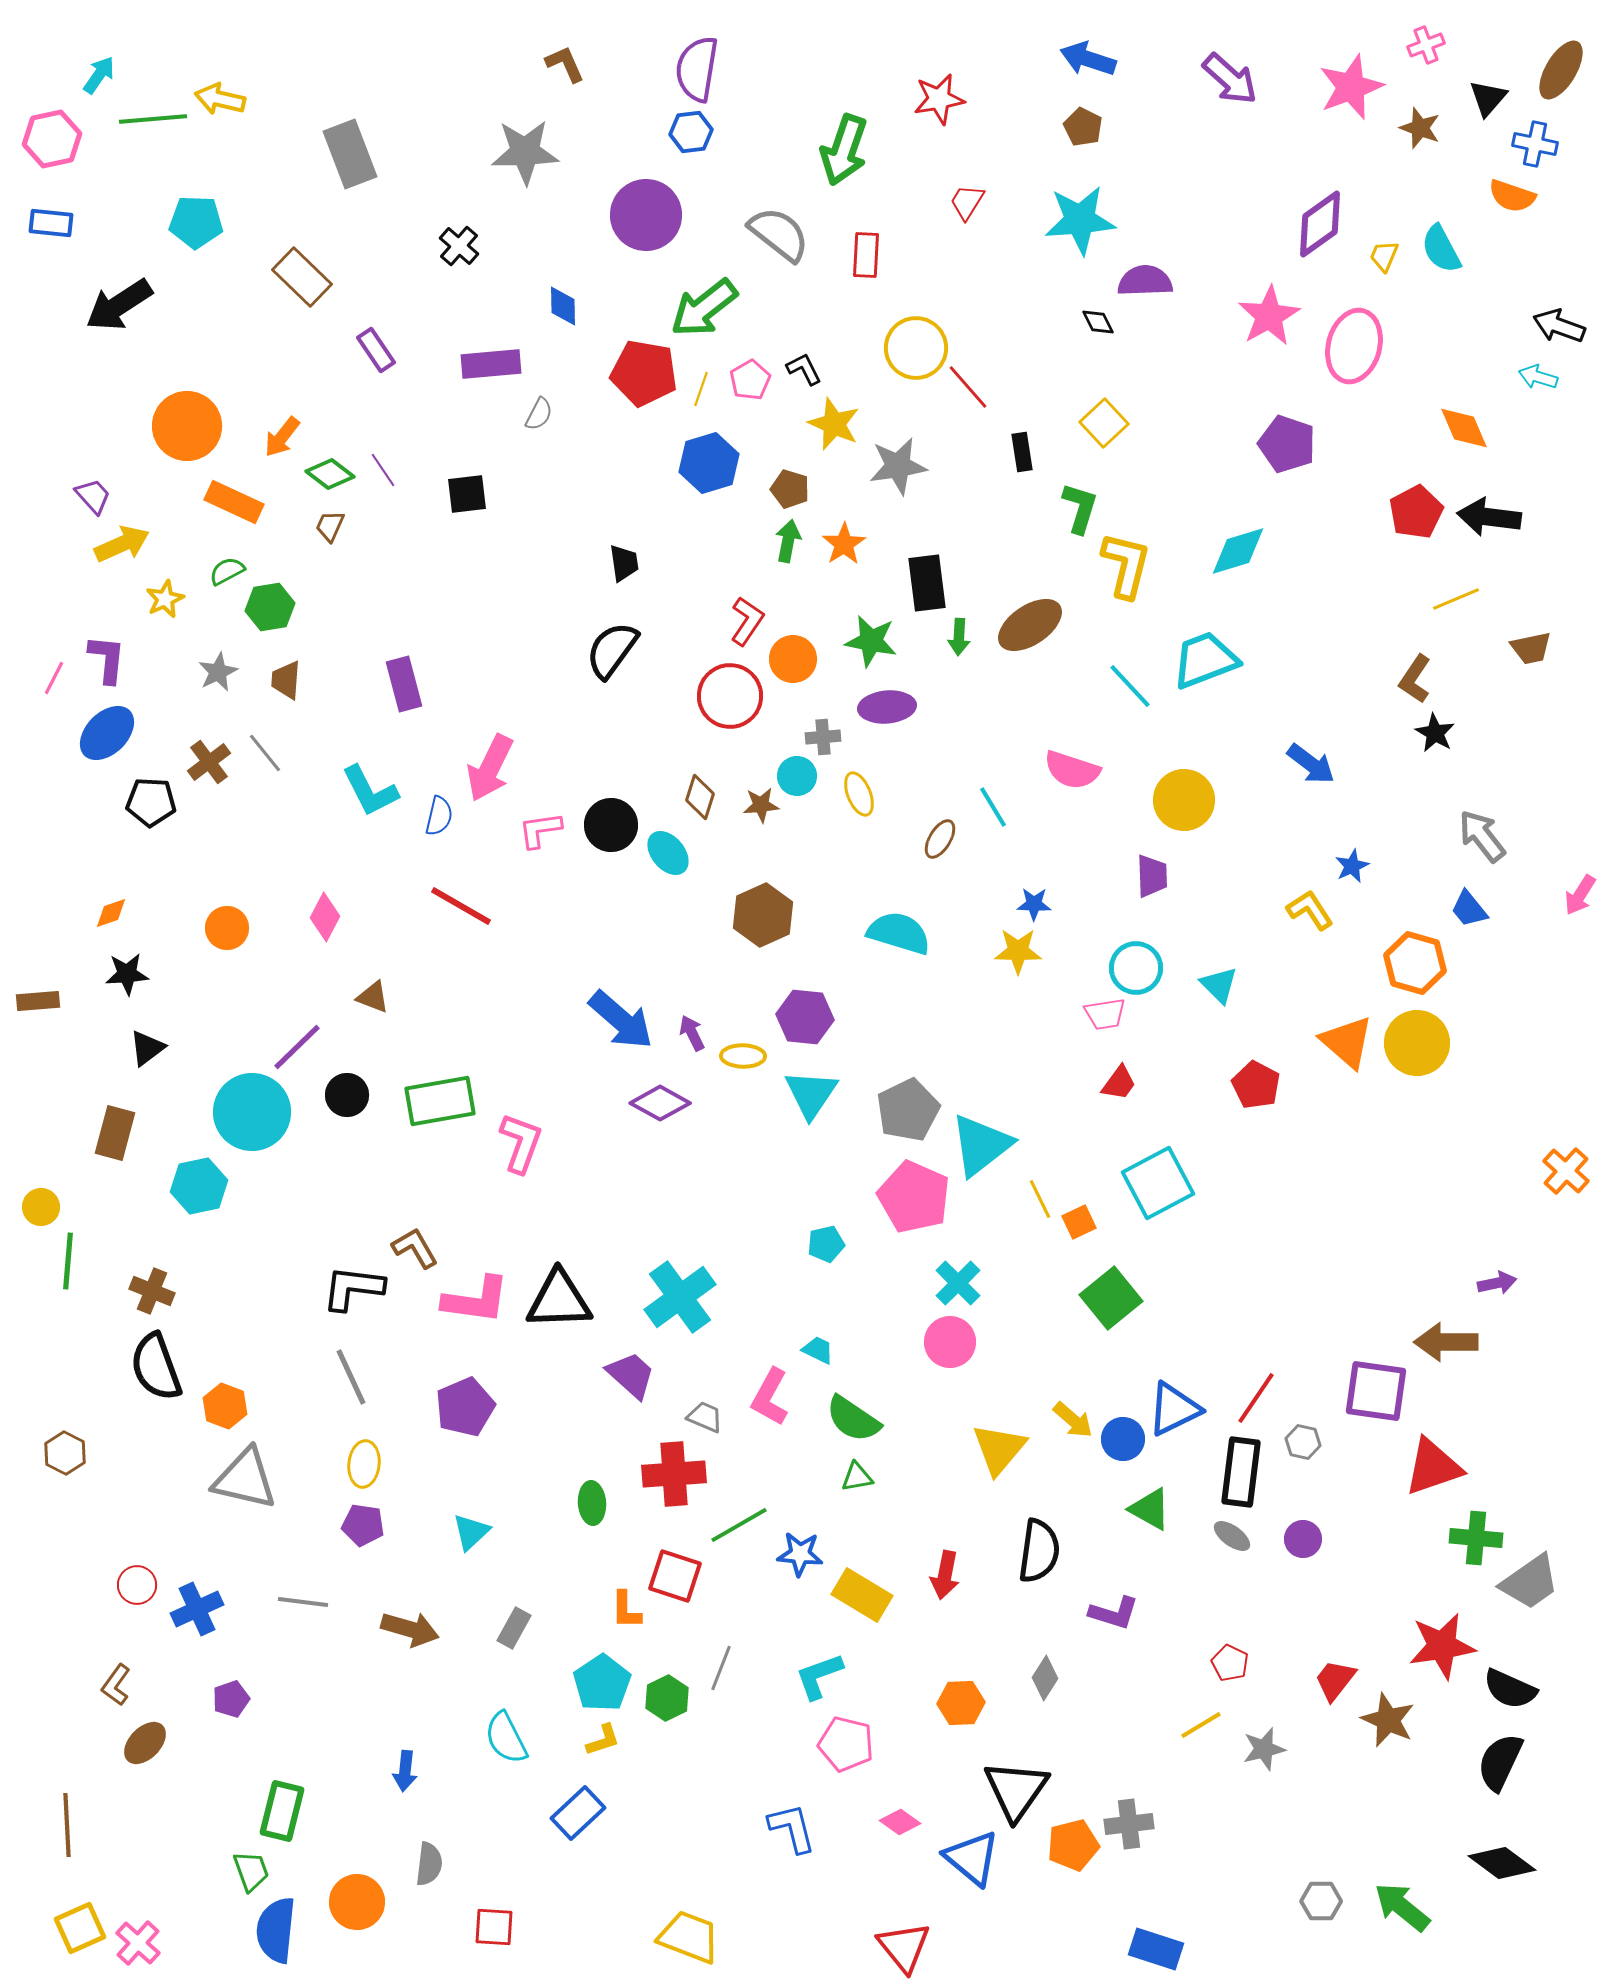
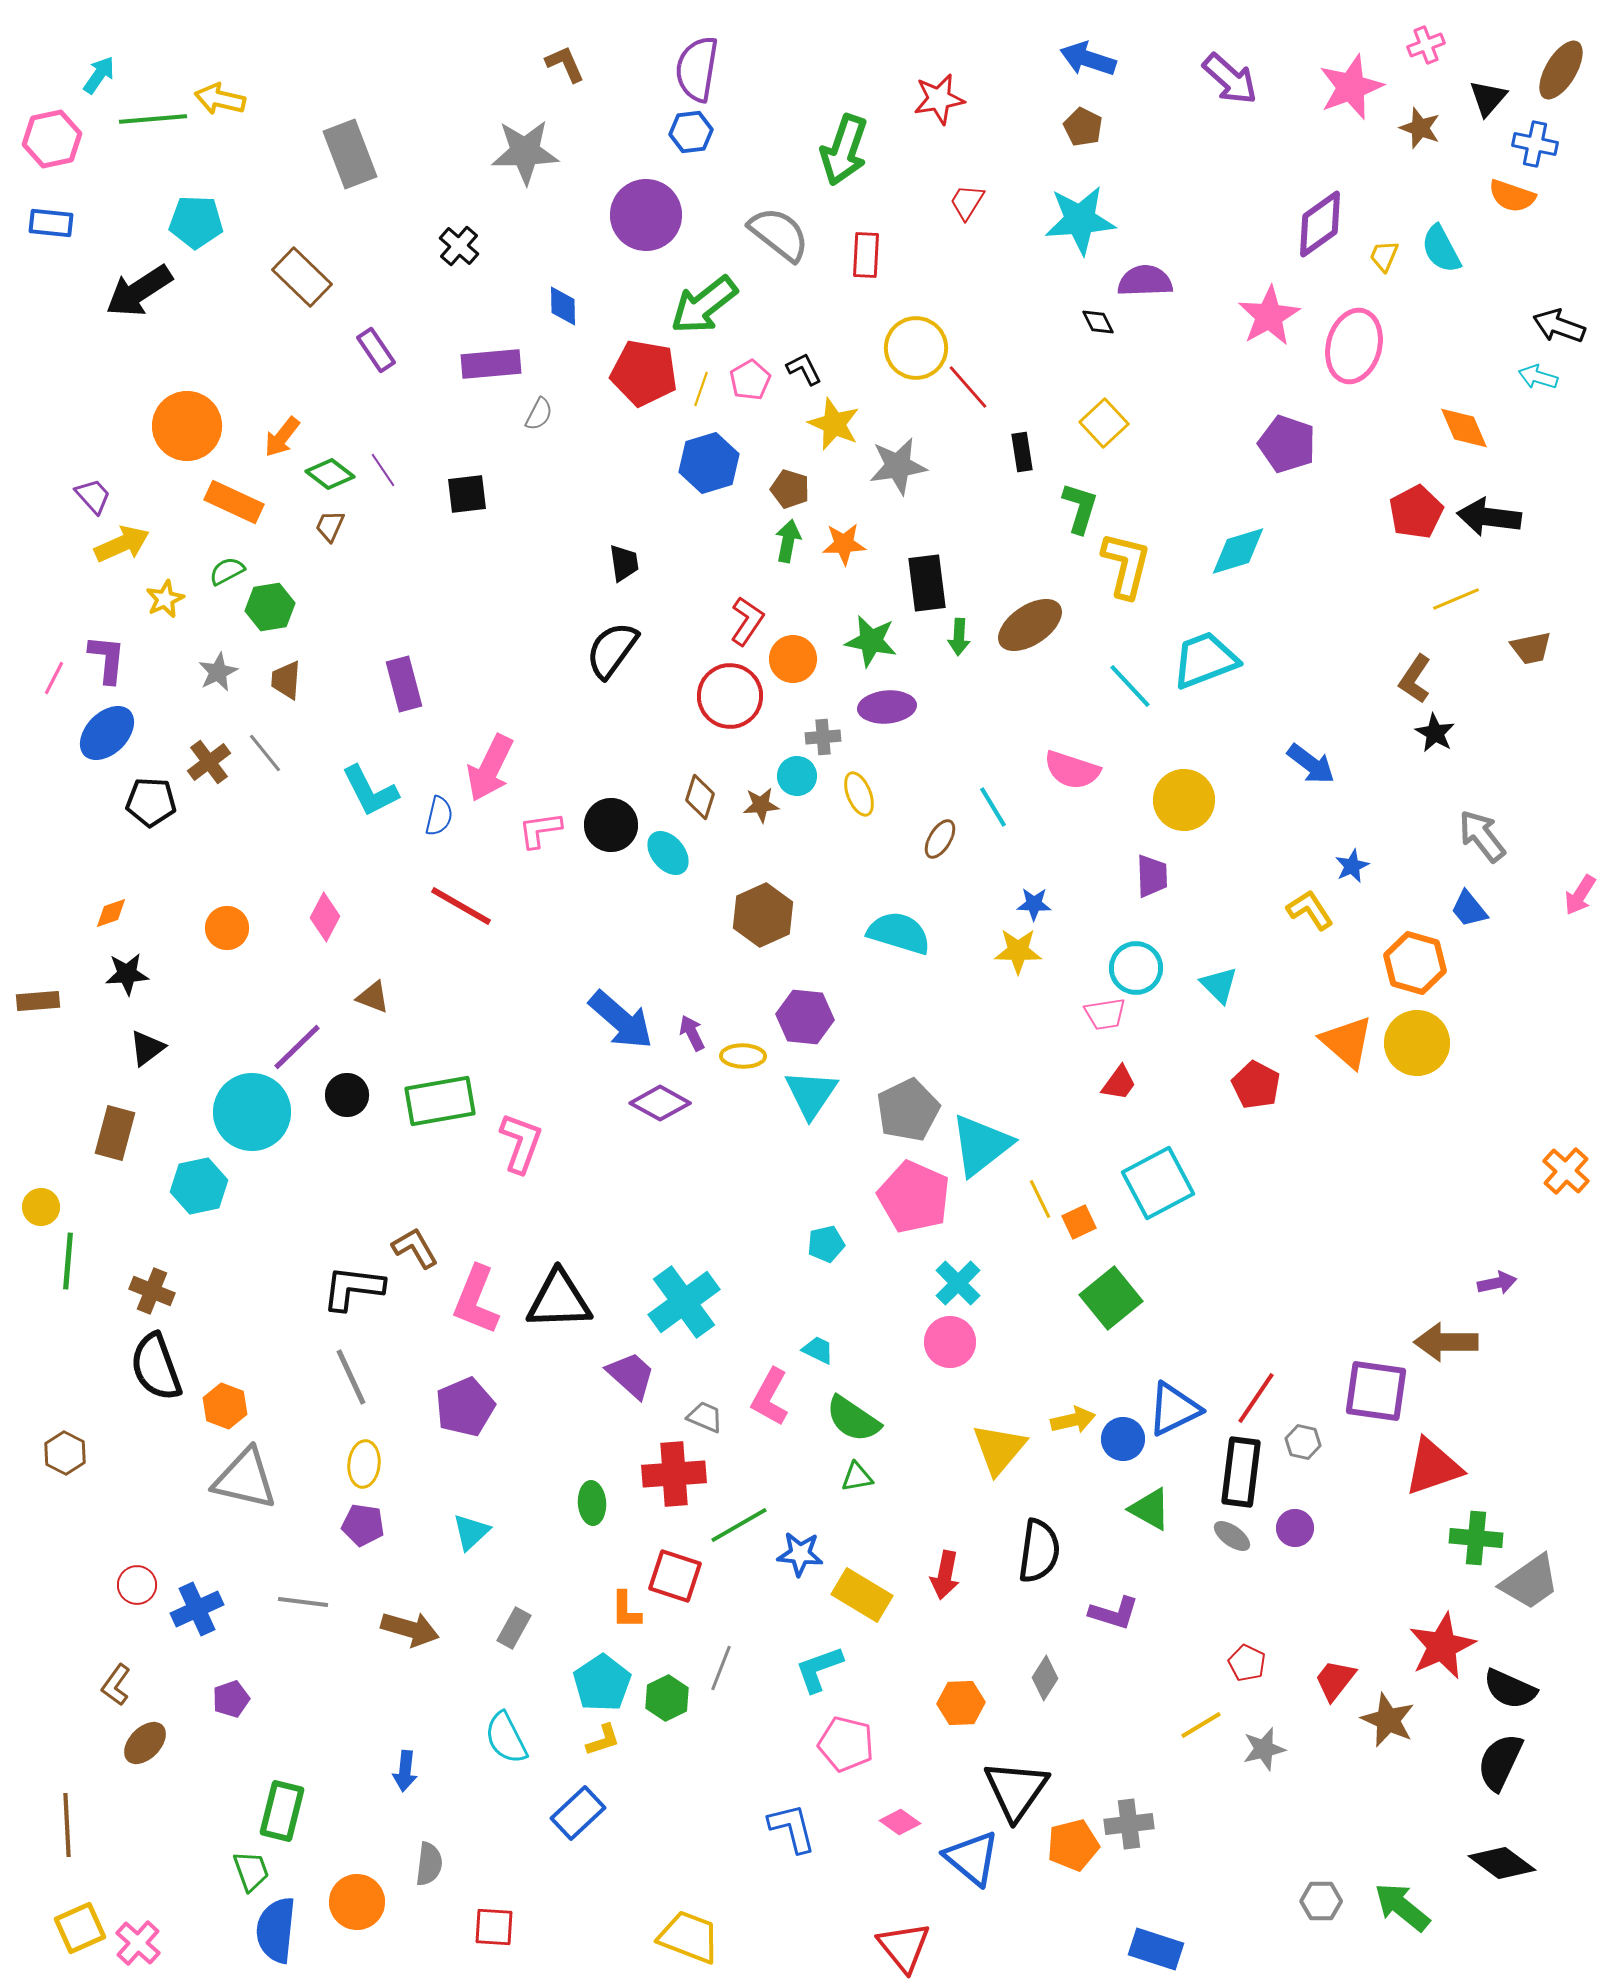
black arrow at (119, 305): moved 20 px right, 14 px up
green arrow at (704, 308): moved 3 px up
orange star at (844, 544): rotated 30 degrees clockwise
cyan cross at (680, 1297): moved 4 px right, 5 px down
pink L-shape at (476, 1300): rotated 104 degrees clockwise
yellow arrow at (1073, 1420): rotated 54 degrees counterclockwise
purple circle at (1303, 1539): moved 8 px left, 11 px up
red star at (1442, 1646): rotated 16 degrees counterclockwise
red pentagon at (1230, 1663): moved 17 px right
cyan L-shape at (819, 1676): moved 7 px up
